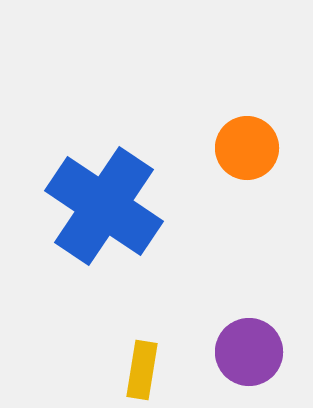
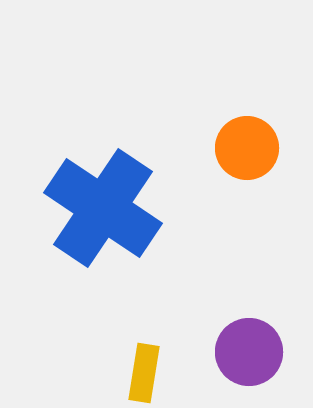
blue cross: moved 1 px left, 2 px down
yellow rectangle: moved 2 px right, 3 px down
